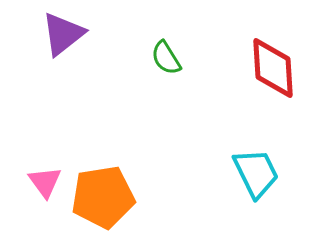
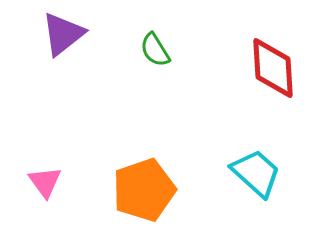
green semicircle: moved 11 px left, 8 px up
cyan trapezoid: rotated 22 degrees counterclockwise
orange pentagon: moved 41 px right, 7 px up; rotated 10 degrees counterclockwise
